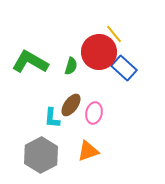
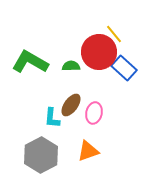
green semicircle: rotated 108 degrees counterclockwise
